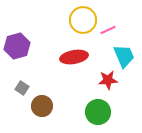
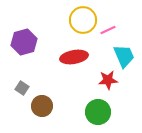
purple hexagon: moved 7 px right, 4 px up
